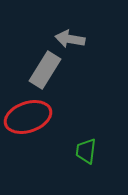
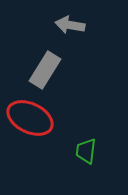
gray arrow: moved 14 px up
red ellipse: moved 2 px right, 1 px down; rotated 45 degrees clockwise
